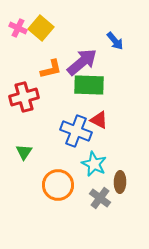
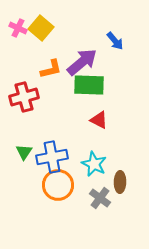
blue cross: moved 24 px left, 26 px down; rotated 32 degrees counterclockwise
